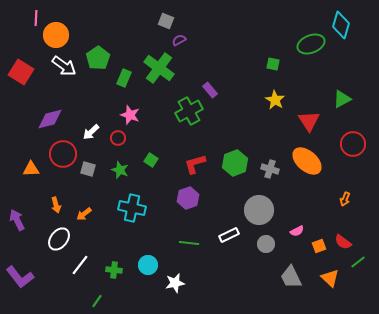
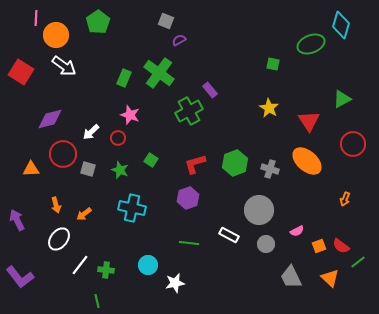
green pentagon at (98, 58): moved 36 px up
green cross at (159, 68): moved 5 px down
yellow star at (275, 100): moved 6 px left, 8 px down
white rectangle at (229, 235): rotated 54 degrees clockwise
red semicircle at (343, 242): moved 2 px left, 4 px down
green cross at (114, 270): moved 8 px left
green line at (97, 301): rotated 48 degrees counterclockwise
